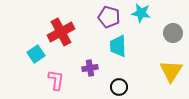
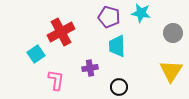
cyan trapezoid: moved 1 px left
